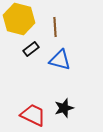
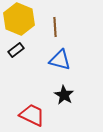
yellow hexagon: rotated 8 degrees clockwise
black rectangle: moved 15 px left, 1 px down
black star: moved 13 px up; rotated 24 degrees counterclockwise
red trapezoid: moved 1 px left
